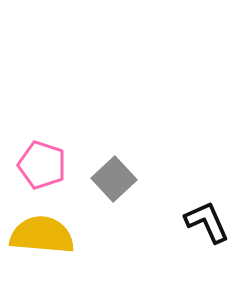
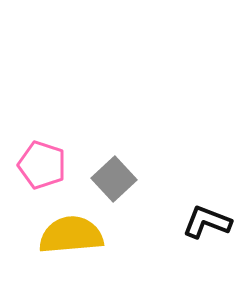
black L-shape: rotated 45 degrees counterclockwise
yellow semicircle: moved 29 px right; rotated 10 degrees counterclockwise
